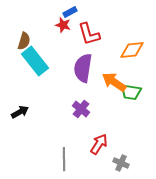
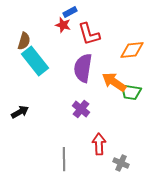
red arrow: rotated 35 degrees counterclockwise
